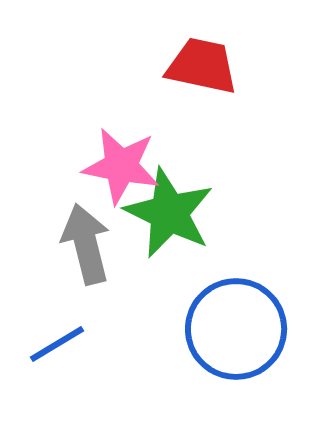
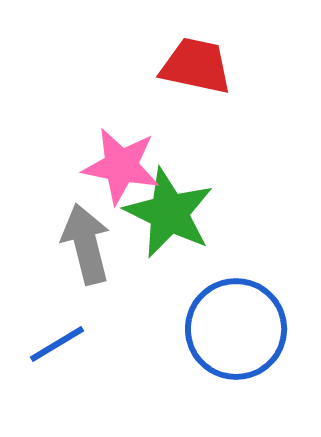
red trapezoid: moved 6 px left
